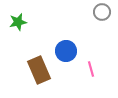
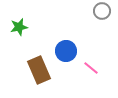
gray circle: moved 1 px up
green star: moved 1 px right, 5 px down
pink line: moved 1 px up; rotated 35 degrees counterclockwise
